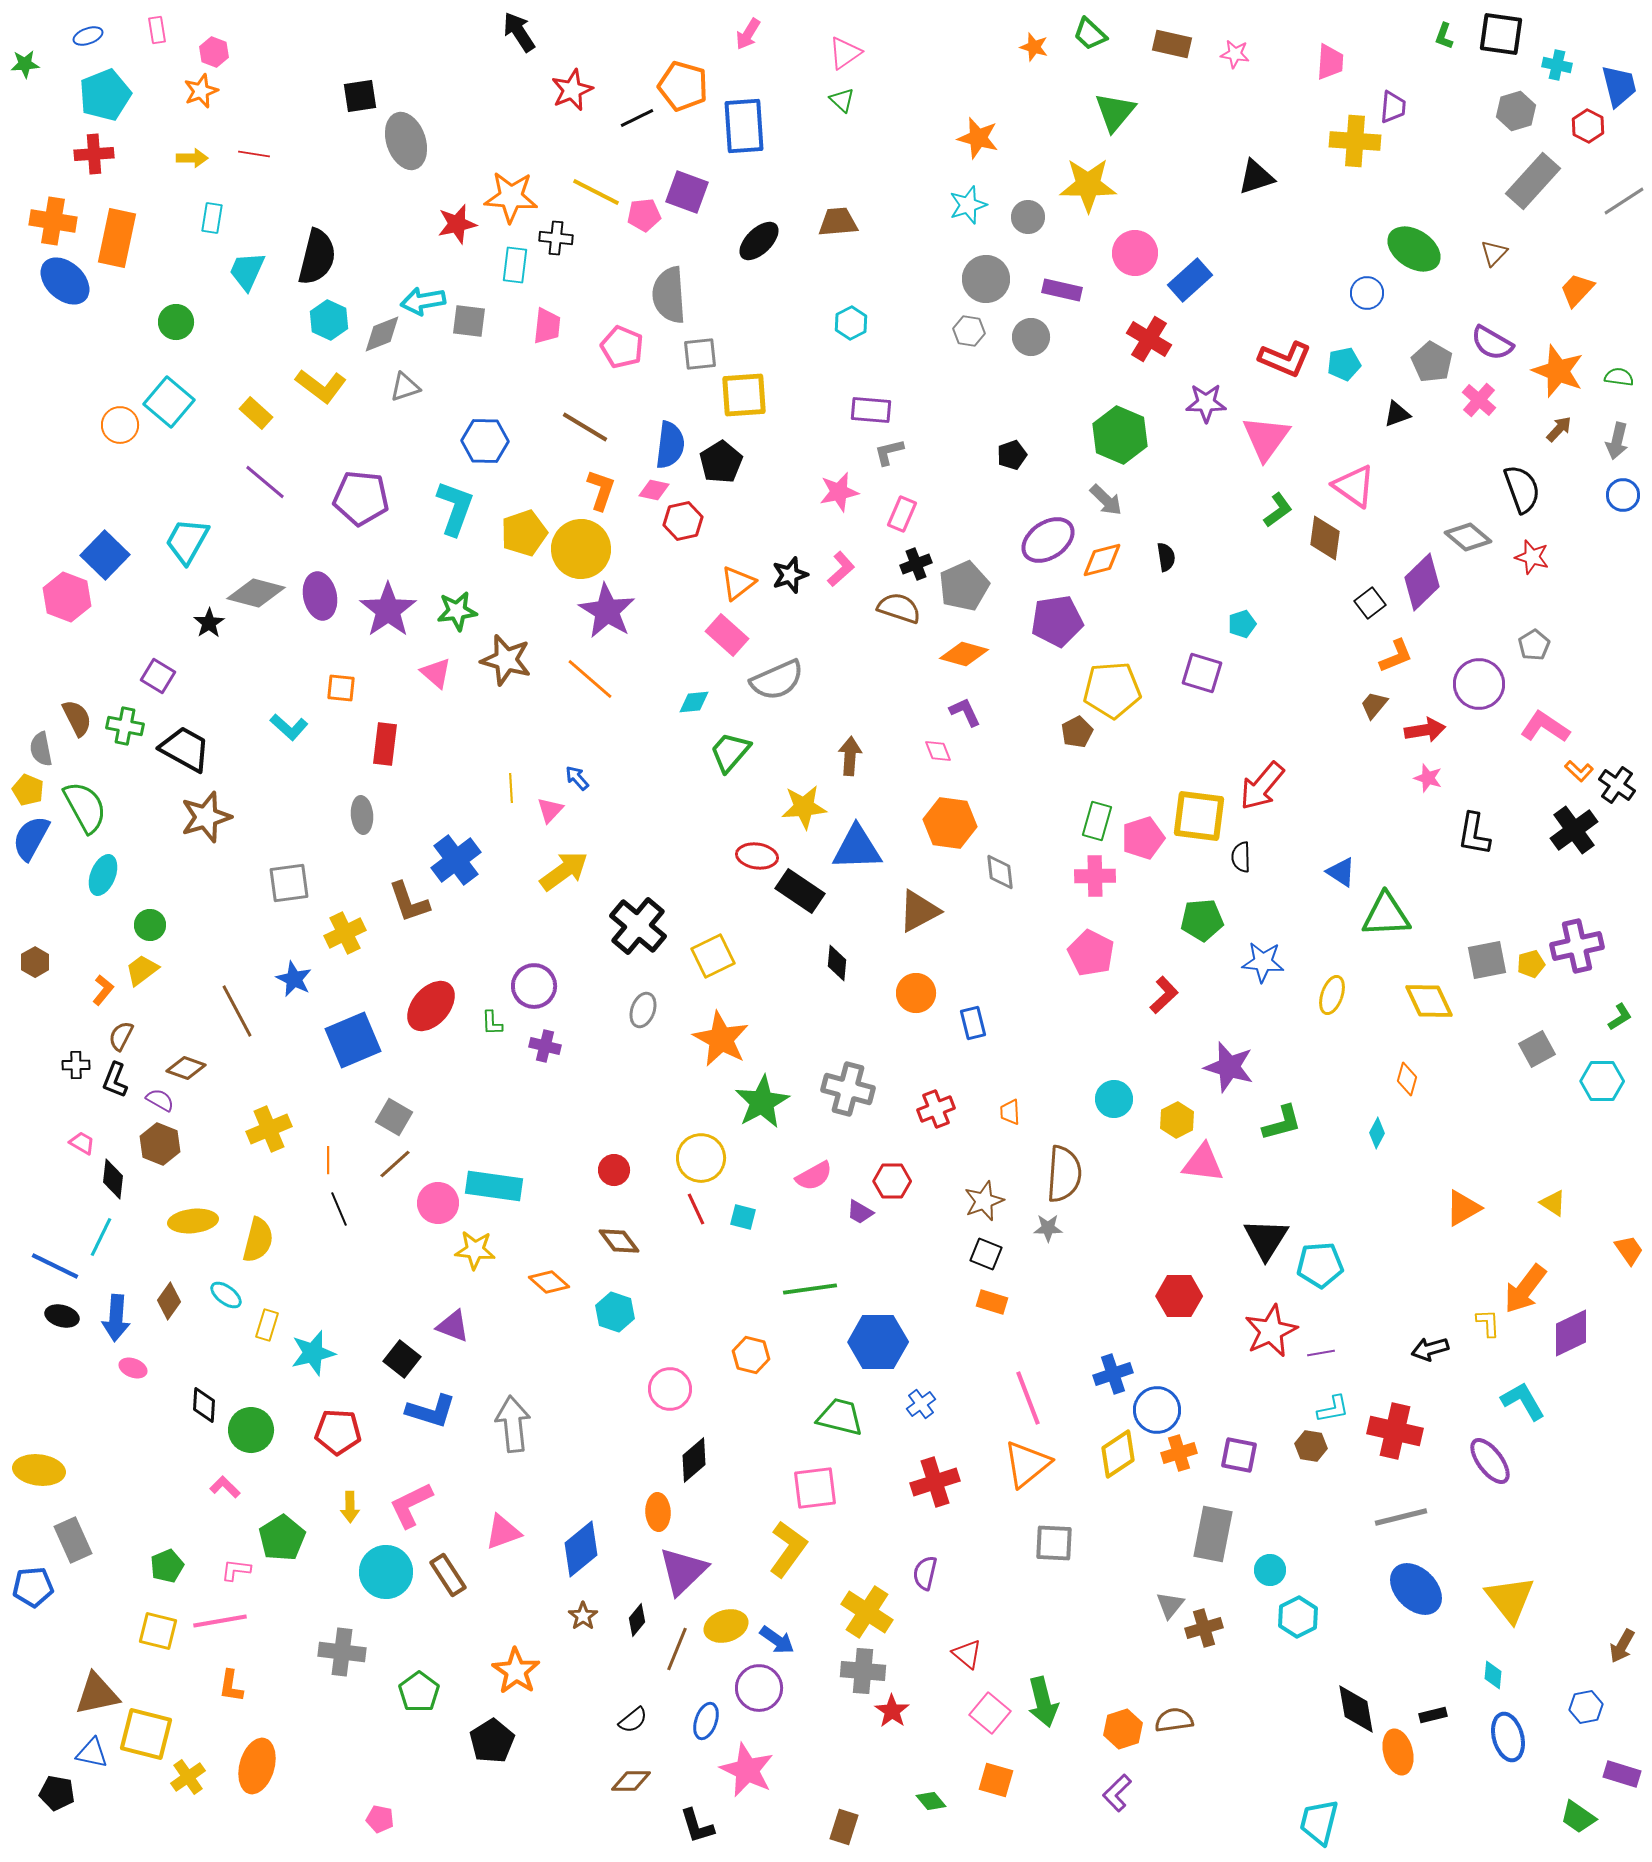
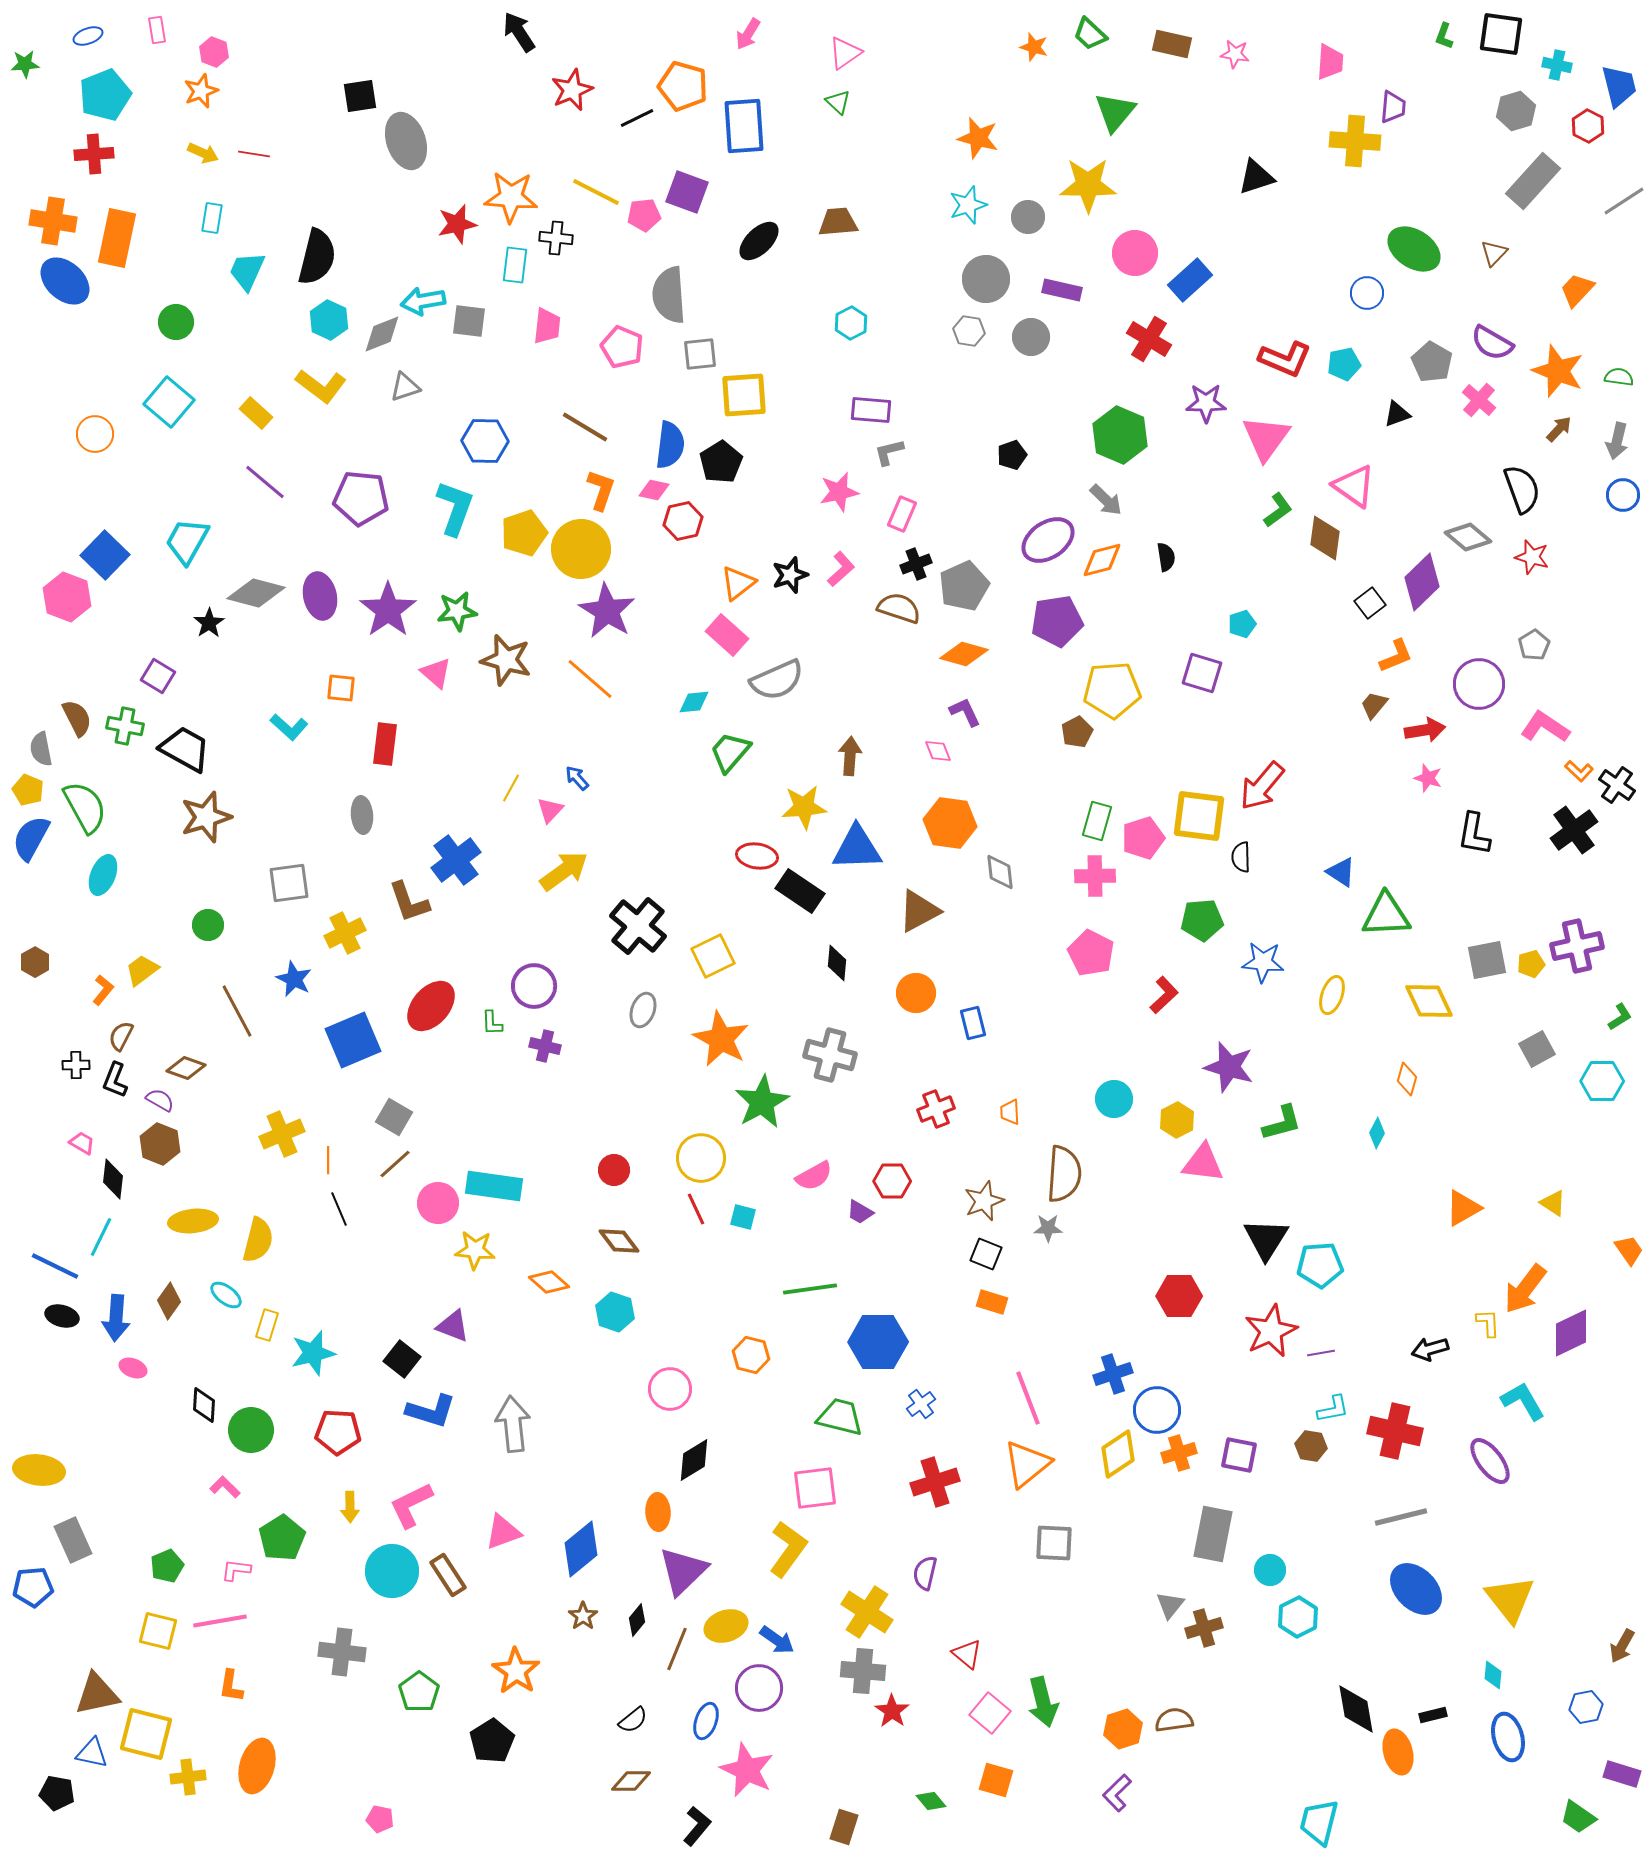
green triangle at (842, 100): moved 4 px left, 2 px down
yellow arrow at (192, 158): moved 11 px right, 5 px up; rotated 24 degrees clockwise
orange circle at (120, 425): moved 25 px left, 9 px down
yellow line at (511, 788): rotated 32 degrees clockwise
green circle at (150, 925): moved 58 px right
gray cross at (848, 1089): moved 18 px left, 34 px up
yellow cross at (269, 1129): moved 13 px right, 5 px down
black diamond at (694, 1460): rotated 9 degrees clockwise
cyan circle at (386, 1572): moved 6 px right, 1 px up
yellow cross at (188, 1777): rotated 28 degrees clockwise
black L-shape at (697, 1826): rotated 123 degrees counterclockwise
